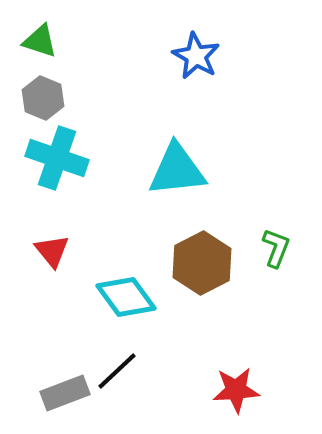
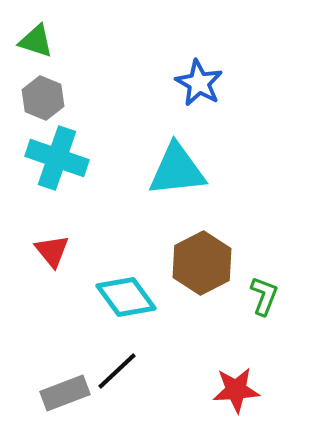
green triangle: moved 4 px left
blue star: moved 3 px right, 27 px down
green L-shape: moved 12 px left, 48 px down
